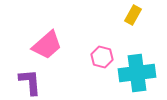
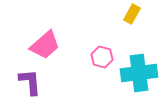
yellow rectangle: moved 1 px left, 1 px up
pink trapezoid: moved 2 px left
cyan cross: moved 2 px right
